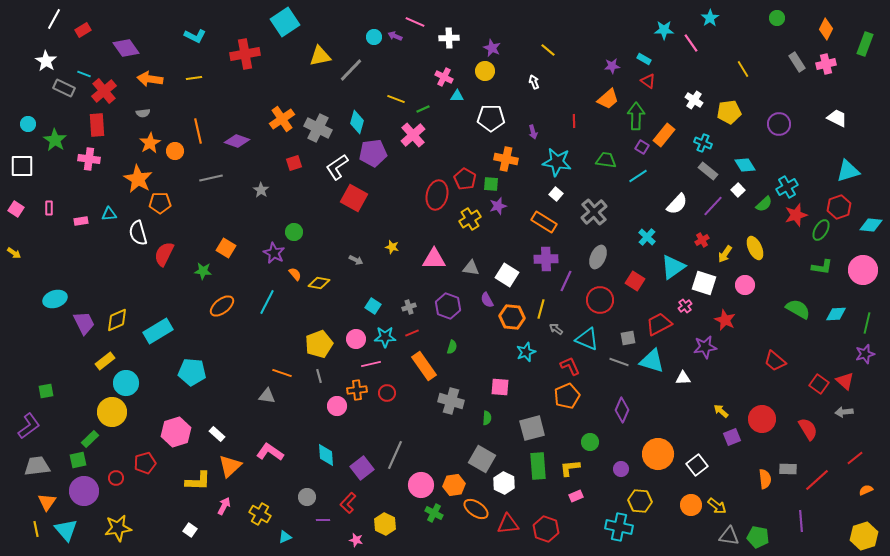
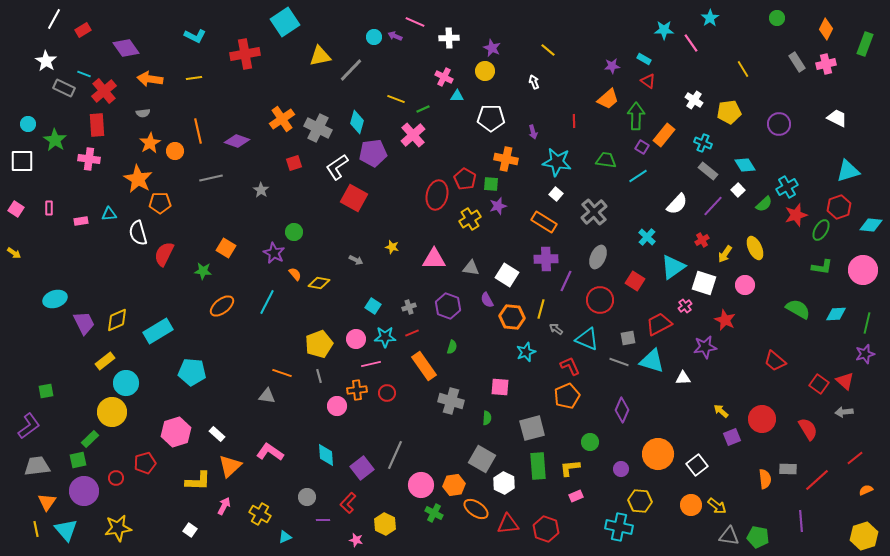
white square at (22, 166): moved 5 px up
